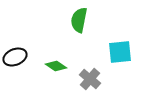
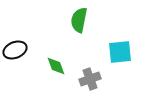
black ellipse: moved 7 px up
green diamond: rotated 35 degrees clockwise
gray cross: rotated 30 degrees clockwise
